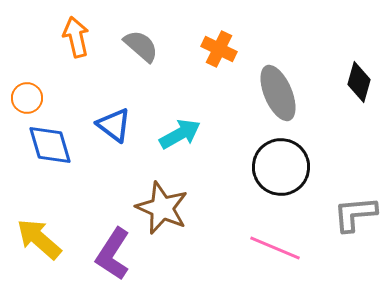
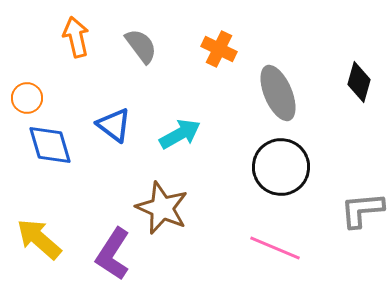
gray semicircle: rotated 12 degrees clockwise
gray L-shape: moved 7 px right, 4 px up
